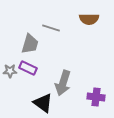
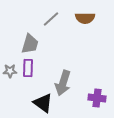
brown semicircle: moved 4 px left, 1 px up
gray line: moved 9 px up; rotated 60 degrees counterclockwise
purple rectangle: rotated 66 degrees clockwise
purple cross: moved 1 px right, 1 px down
